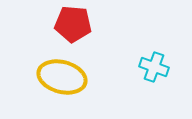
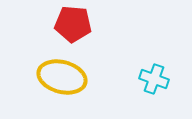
cyan cross: moved 12 px down
